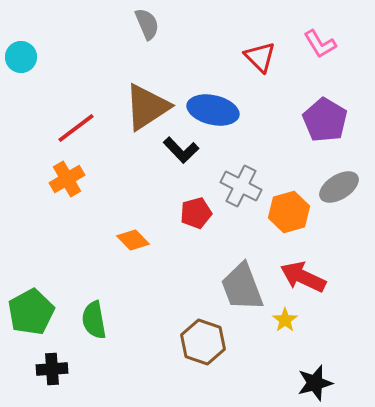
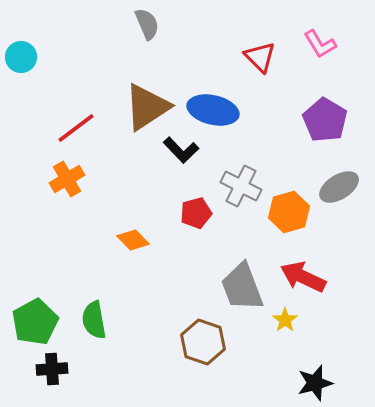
green pentagon: moved 4 px right, 10 px down
